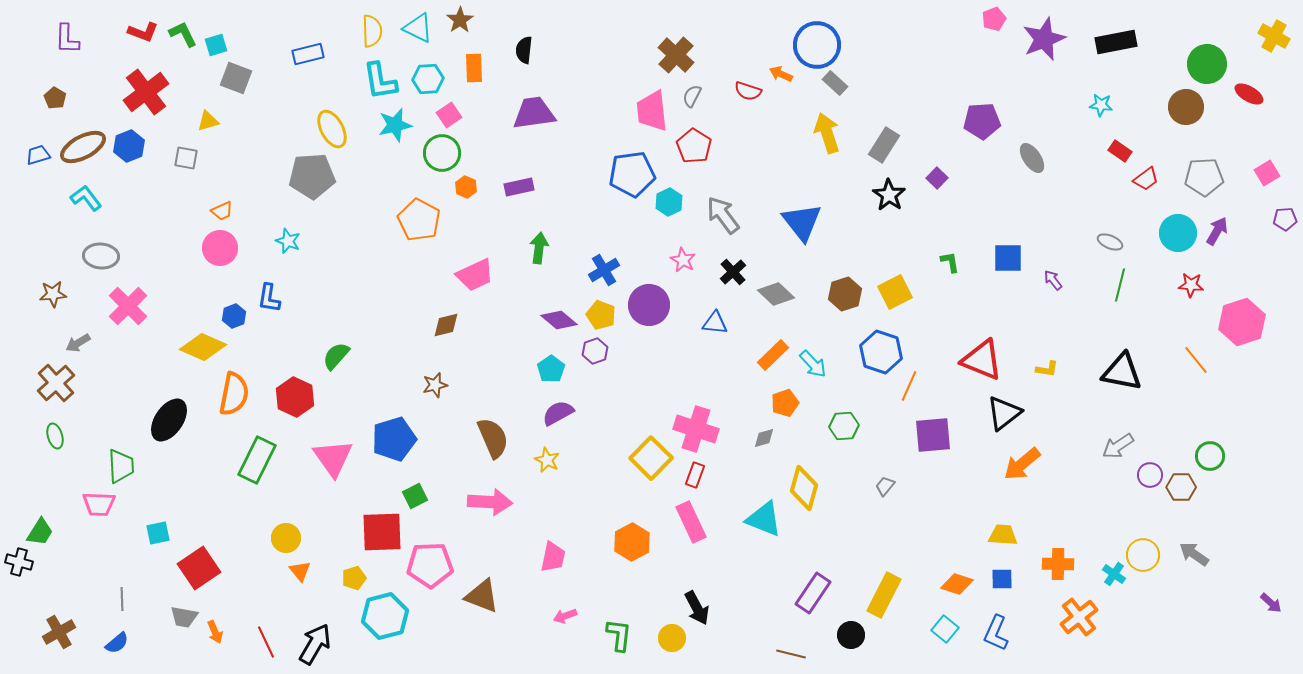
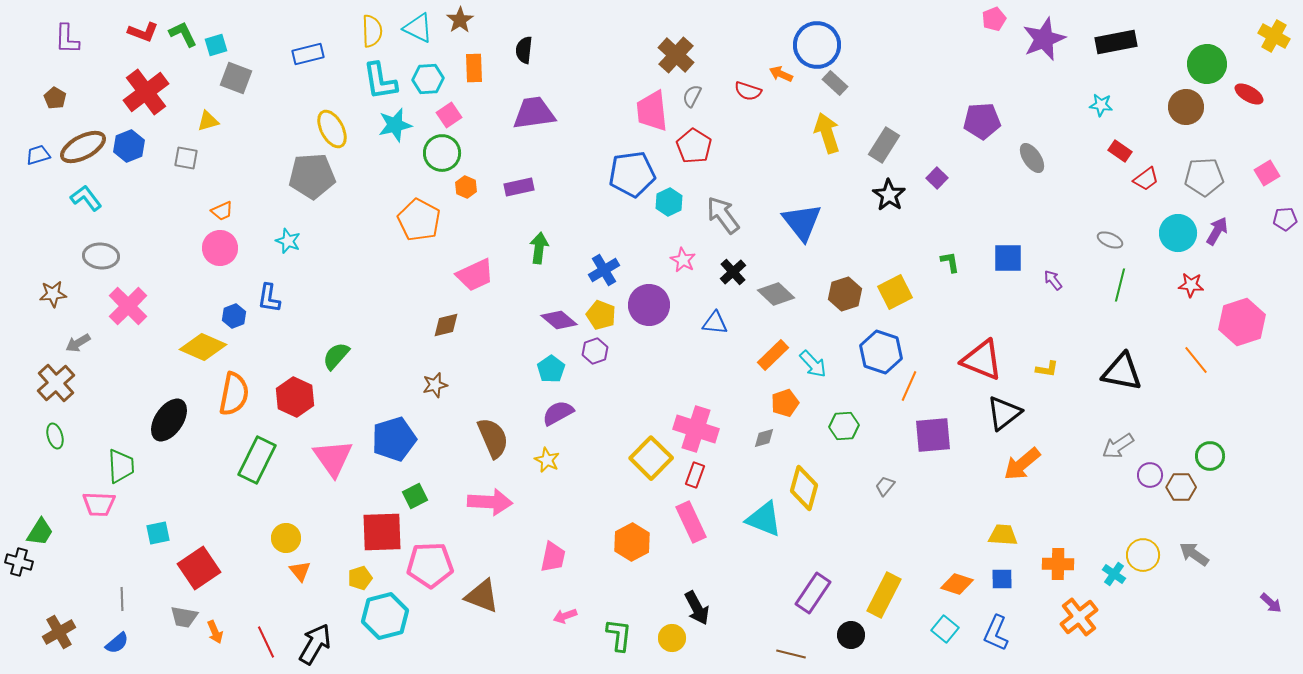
gray ellipse at (1110, 242): moved 2 px up
yellow pentagon at (354, 578): moved 6 px right
